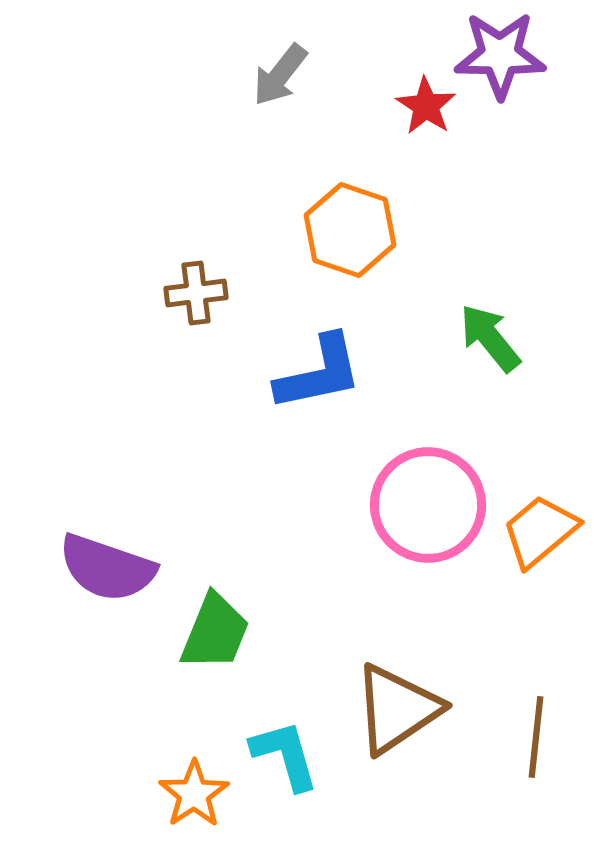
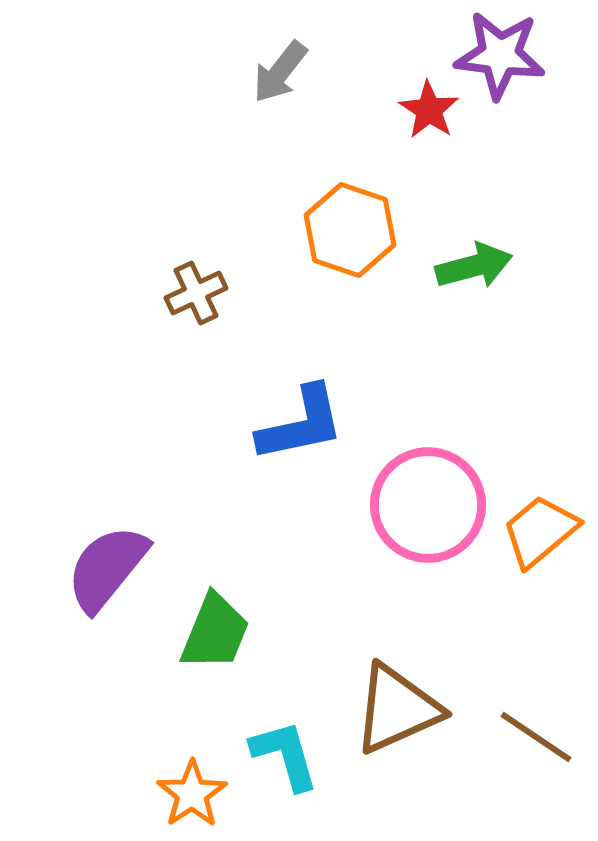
purple star: rotated 6 degrees clockwise
gray arrow: moved 3 px up
red star: moved 3 px right, 4 px down
brown cross: rotated 18 degrees counterclockwise
green arrow: moved 16 px left, 72 px up; rotated 114 degrees clockwise
blue L-shape: moved 18 px left, 51 px down
purple semicircle: rotated 110 degrees clockwise
brown triangle: rotated 10 degrees clockwise
brown line: rotated 62 degrees counterclockwise
orange star: moved 2 px left
